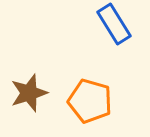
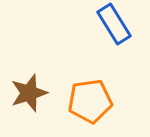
orange pentagon: rotated 24 degrees counterclockwise
